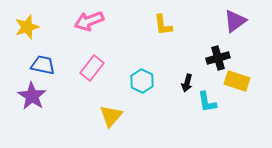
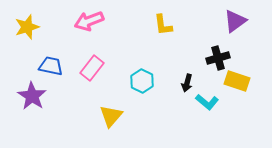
blue trapezoid: moved 8 px right, 1 px down
cyan L-shape: rotated 40 degrees counterclockwise
